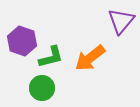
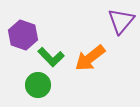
purple hexagon: moved 1 px right, 6 px up
green L-shape: rotated 60 degrees clockwise
green circle: moved 4 px left, 3 px up
